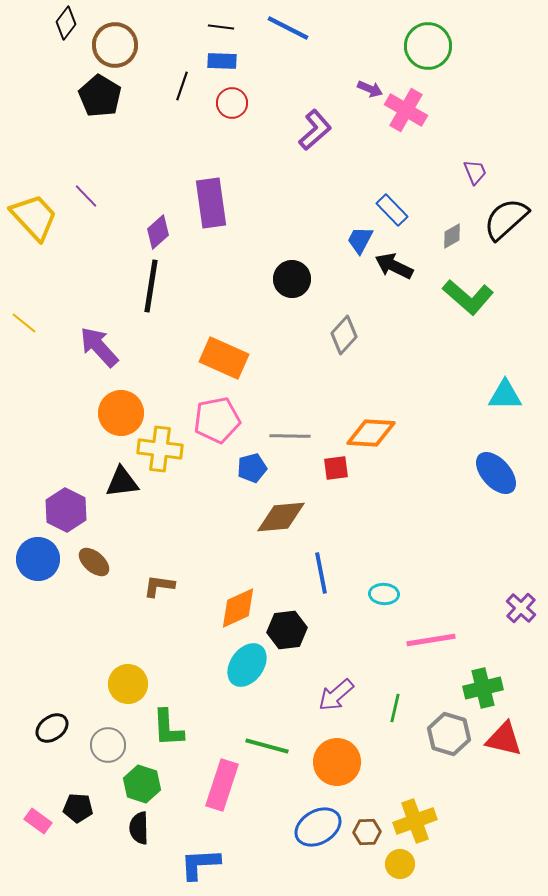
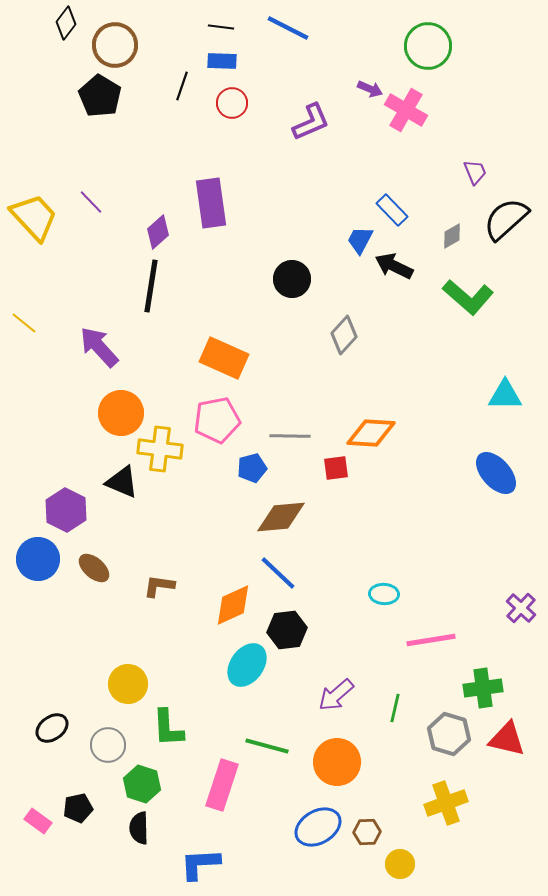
purple L-shape at (315, 130): moved 4 px left, 8 px up; rotated 18 degrees clockwise
purple line at (86, 196): moved 5 px right, 6 px down
black triangle at (122, 482): rotated 30 degrees clockwise
brown ellipse at (94, 562): moved 6 px down
blue line at (321, 573): moved 43 px left; rotated 36 degrees counterclockwise
orange diamond at (238, 608): moved 5 px left, 3 px up
green cross at (483, 688): rotated 6 degrees clockwise
red triangle at (504, 739): moved 3 px right
black pentagon at (78, 808): rotated 16 degrees counterclockwise
yellow cross at (415, 821): moved 31 px right, 18 px up
